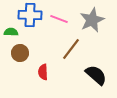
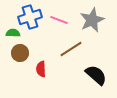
blue cross: moved 2 px down; rotated 20 degrees counterclockwise
pink line: moved 1 px down
green semicircle: moved 2 px right, 1 px down
brown line: rotated 20 degrees clockwise
red semicircle: moved 2 px left, 3 px up
